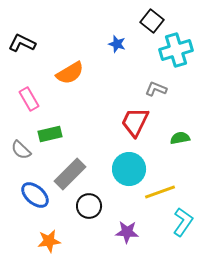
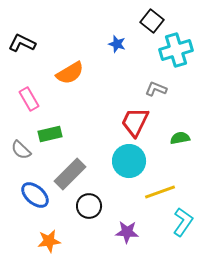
cyan circle: moved 8 px up
